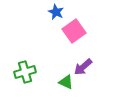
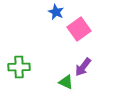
pink square: moved 5 px right, 2 px up
purple arrow: rotated 12 degrees counterclockwise
green cross: moved 6 px left, 5 px up; rotated 15 degrees clockwise
